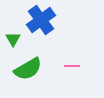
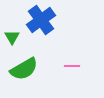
green triangle: moved 1 px left, 2 px up
green semicircle: moved 4 px left
